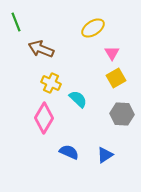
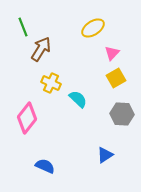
green line: moved 7 px right, 5 px down
brown arrow: rotated 100 degrees clockwise
pink triangle: rotated 14 degrees clockwise
pink diamond: moved 17 px left; rotated 8 degrees clockwise
blue semicircle: moved 24 px left, 14 px down
